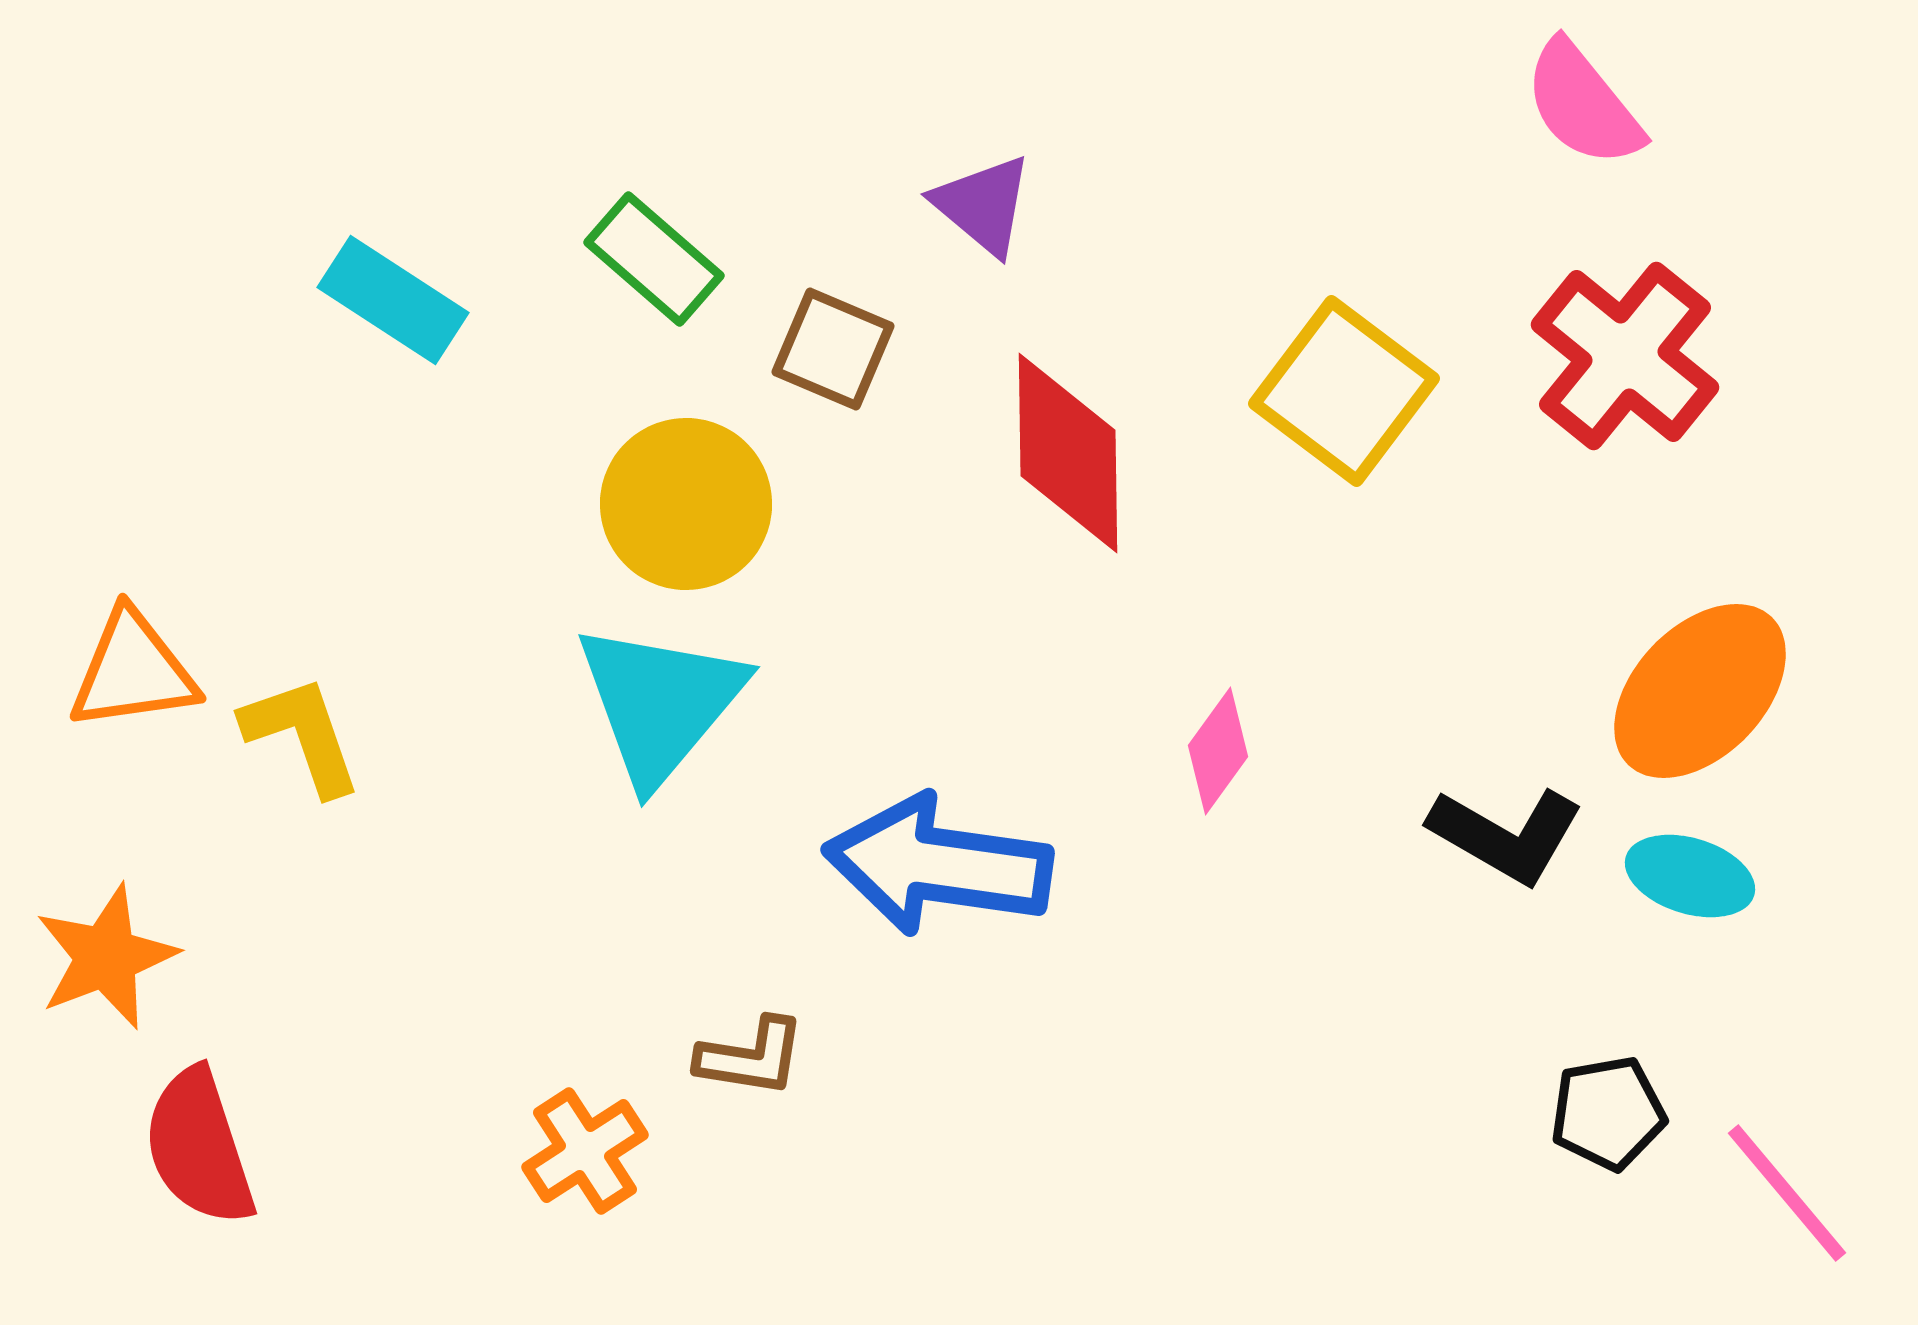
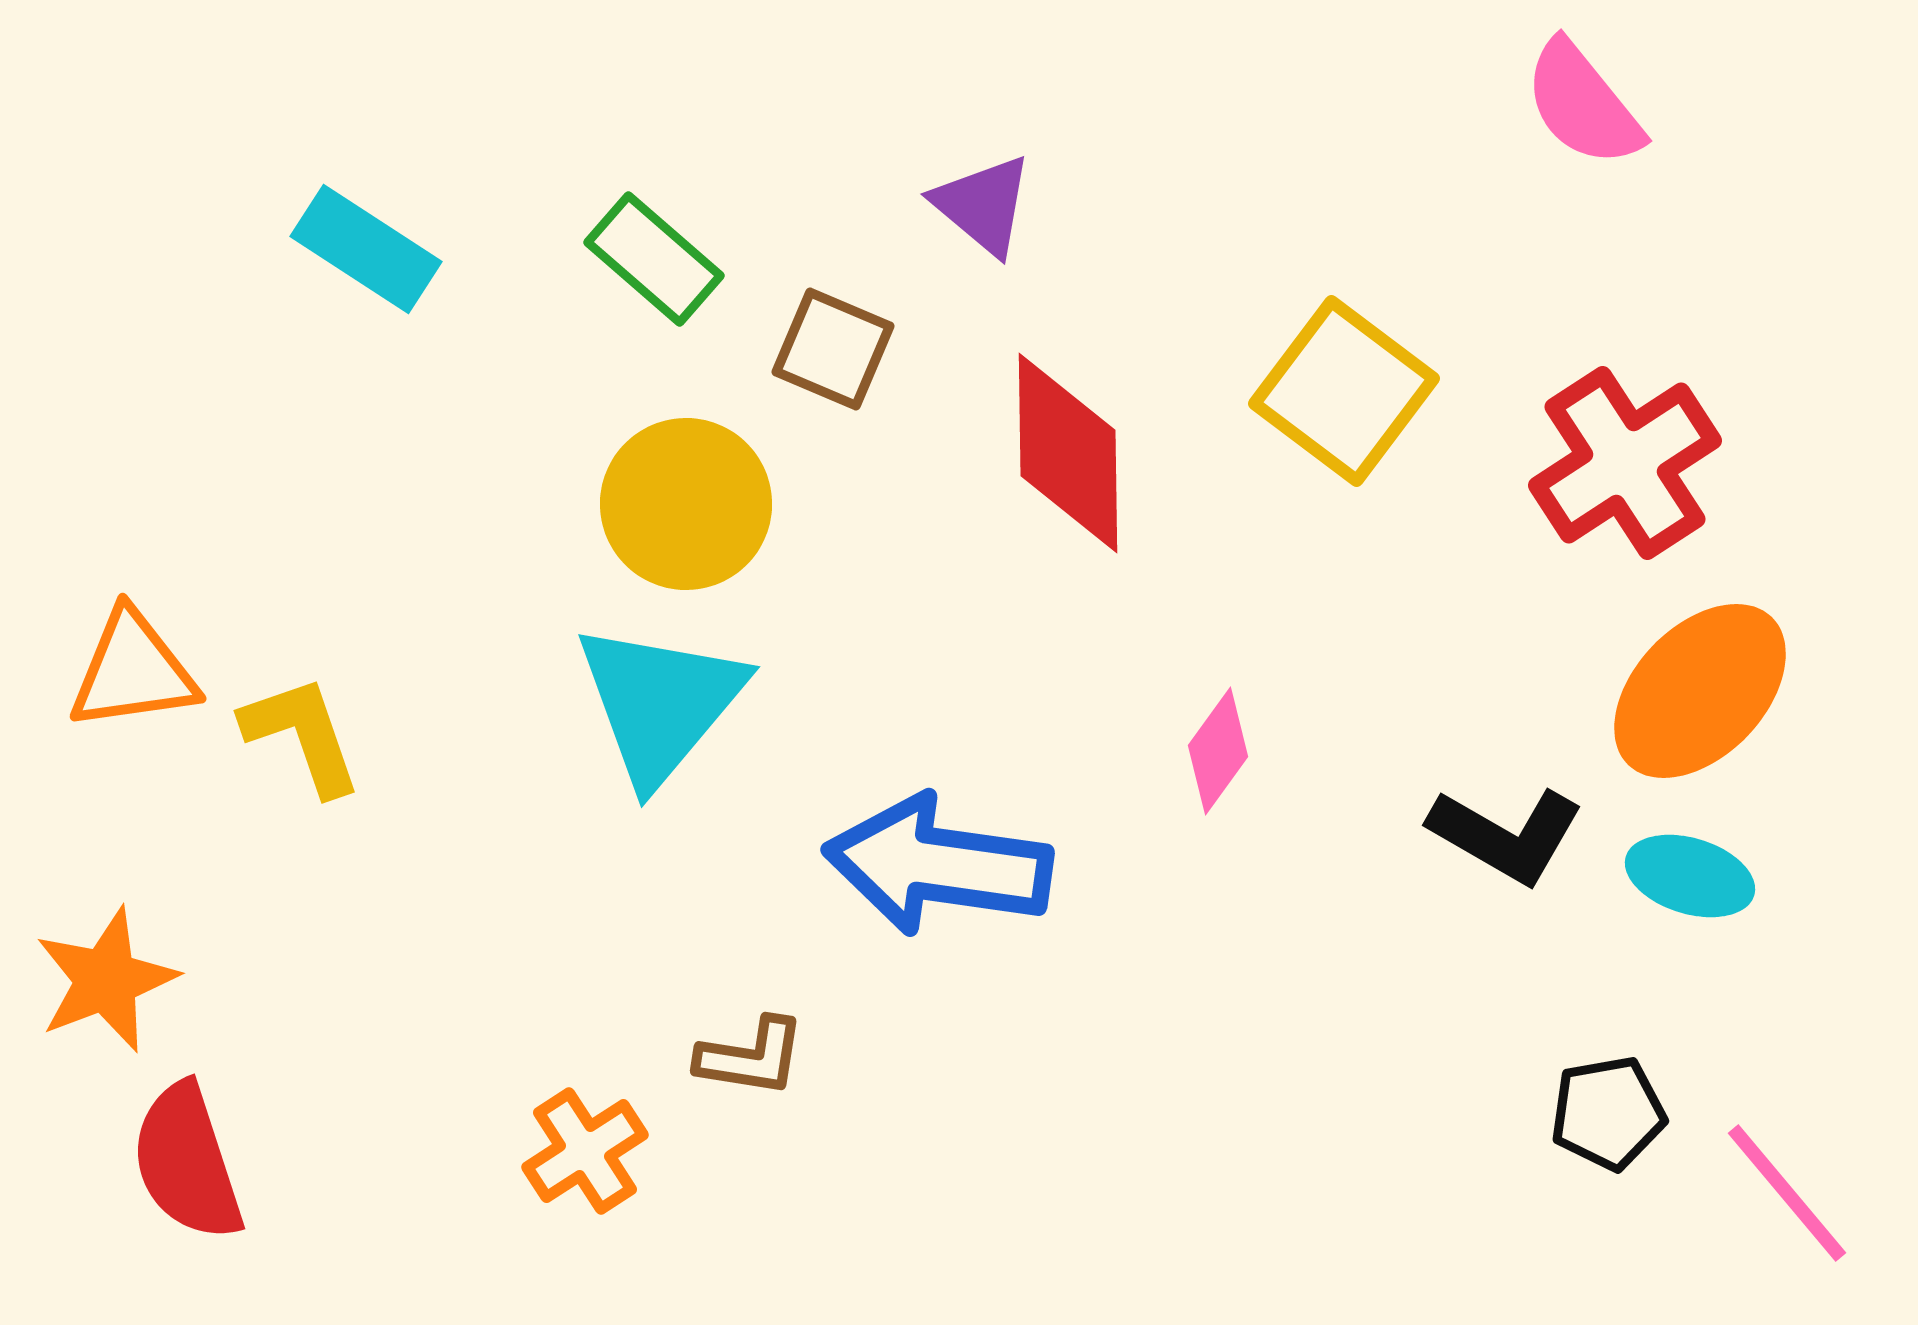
cyan rectangle: moved 27 px left, 51 px up
red cross: moved 107 px down; rotated 18 degrees clockwise
orange star: moved 23 px down
red semicircle: moved 12 px left, 15 px down
